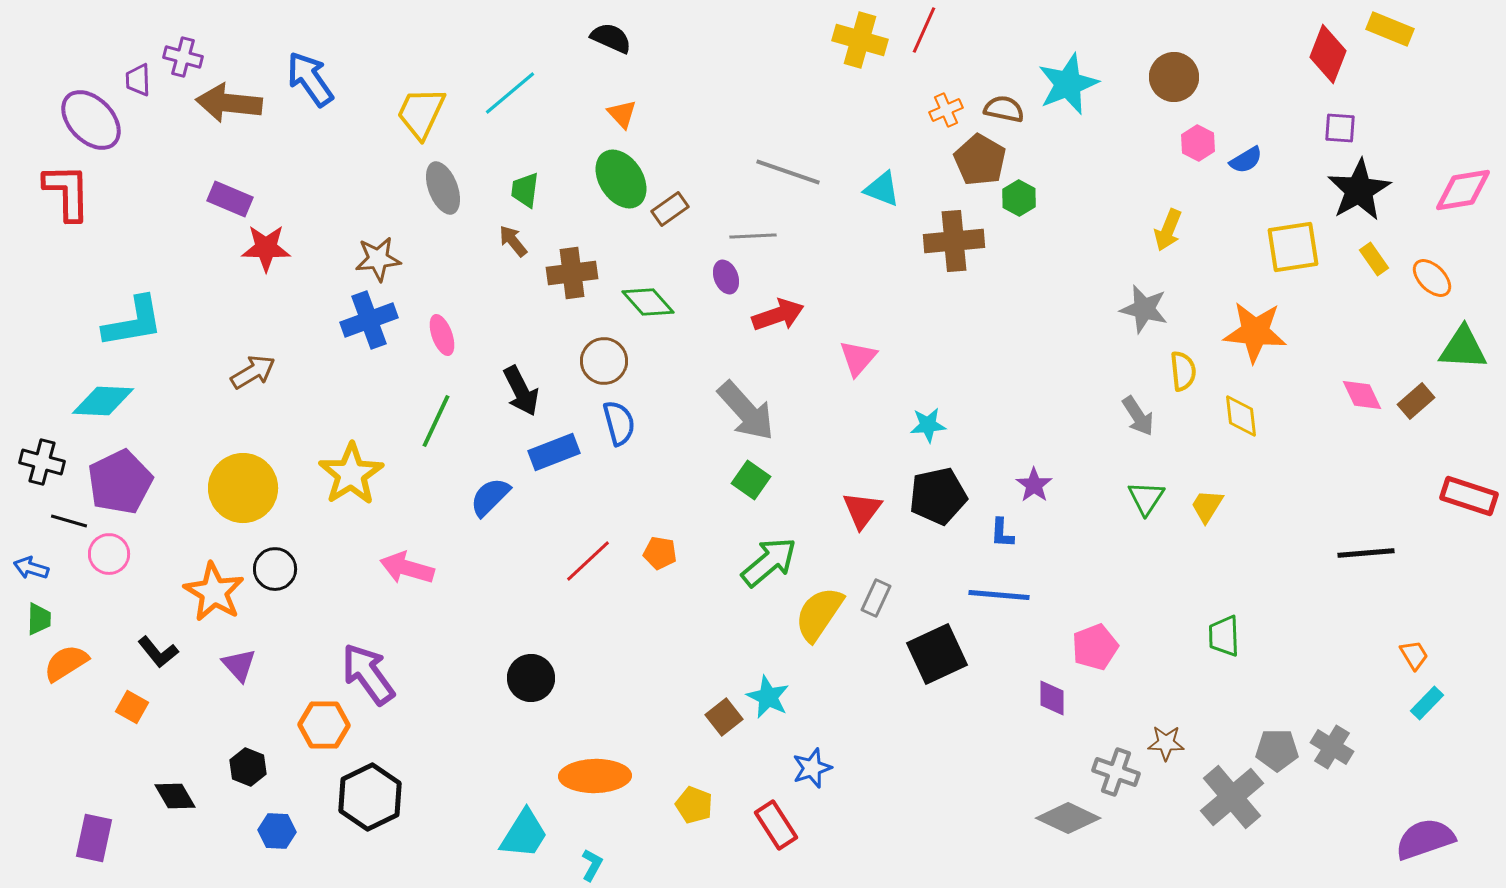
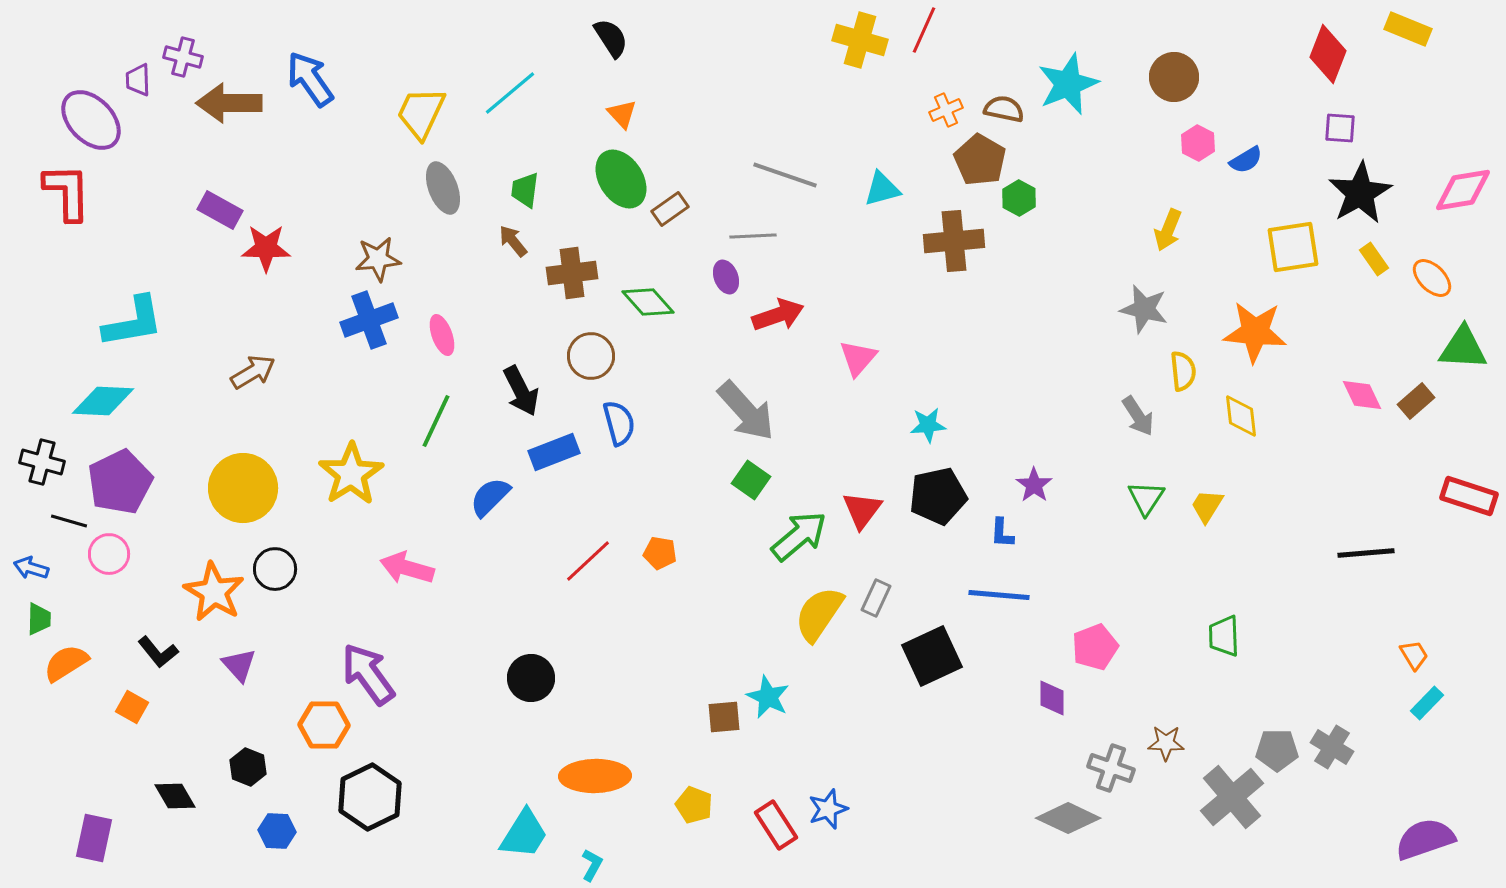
yellow rectangle at (1390, 29): moved 18 px right
black semicircle at (611, 38): rotated 33 degrees clockwise
brown arrow at (229, 103): rotated 6 degrees counterclockwise
gray line at (788, 172): moved 3 px left, 3 px down
cyan triangle at (882, 189): rotated 36 degrees counterclockwise
black star at (1359, 190): moved 1 px right, 3 px down
purple rectangle at (230, 199): moved 10 px left, 11 px down; rotated 6 degrees clockwise
brown circle at (604, 361): moved 13 px left, 5 px up
green arrow at (769, 562): moved 30 px right, 26 px up
black square at (937, 654): moved 5 px left, 2 px down
brown square at (724, 717): rotated 33 degrees clockwise
blue star at (812, 768): moved 16 px right, 41 px down
gray cross at (1116, 772): moved 5 px left, 4 px up
